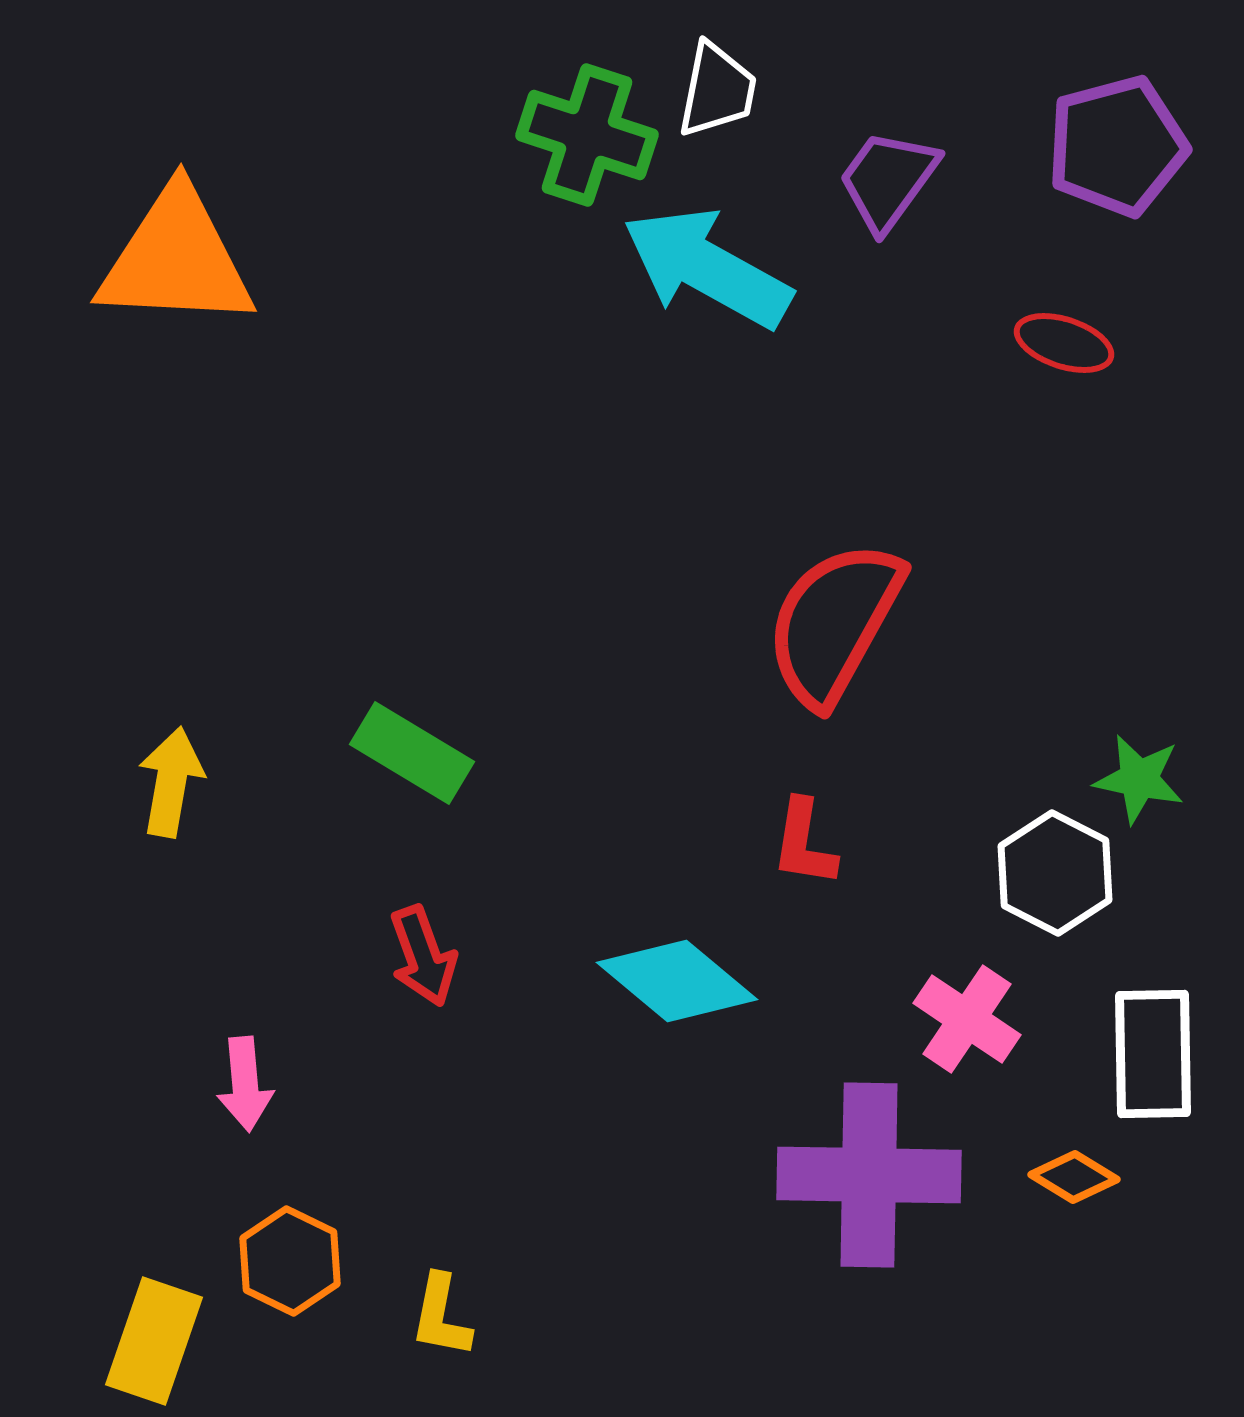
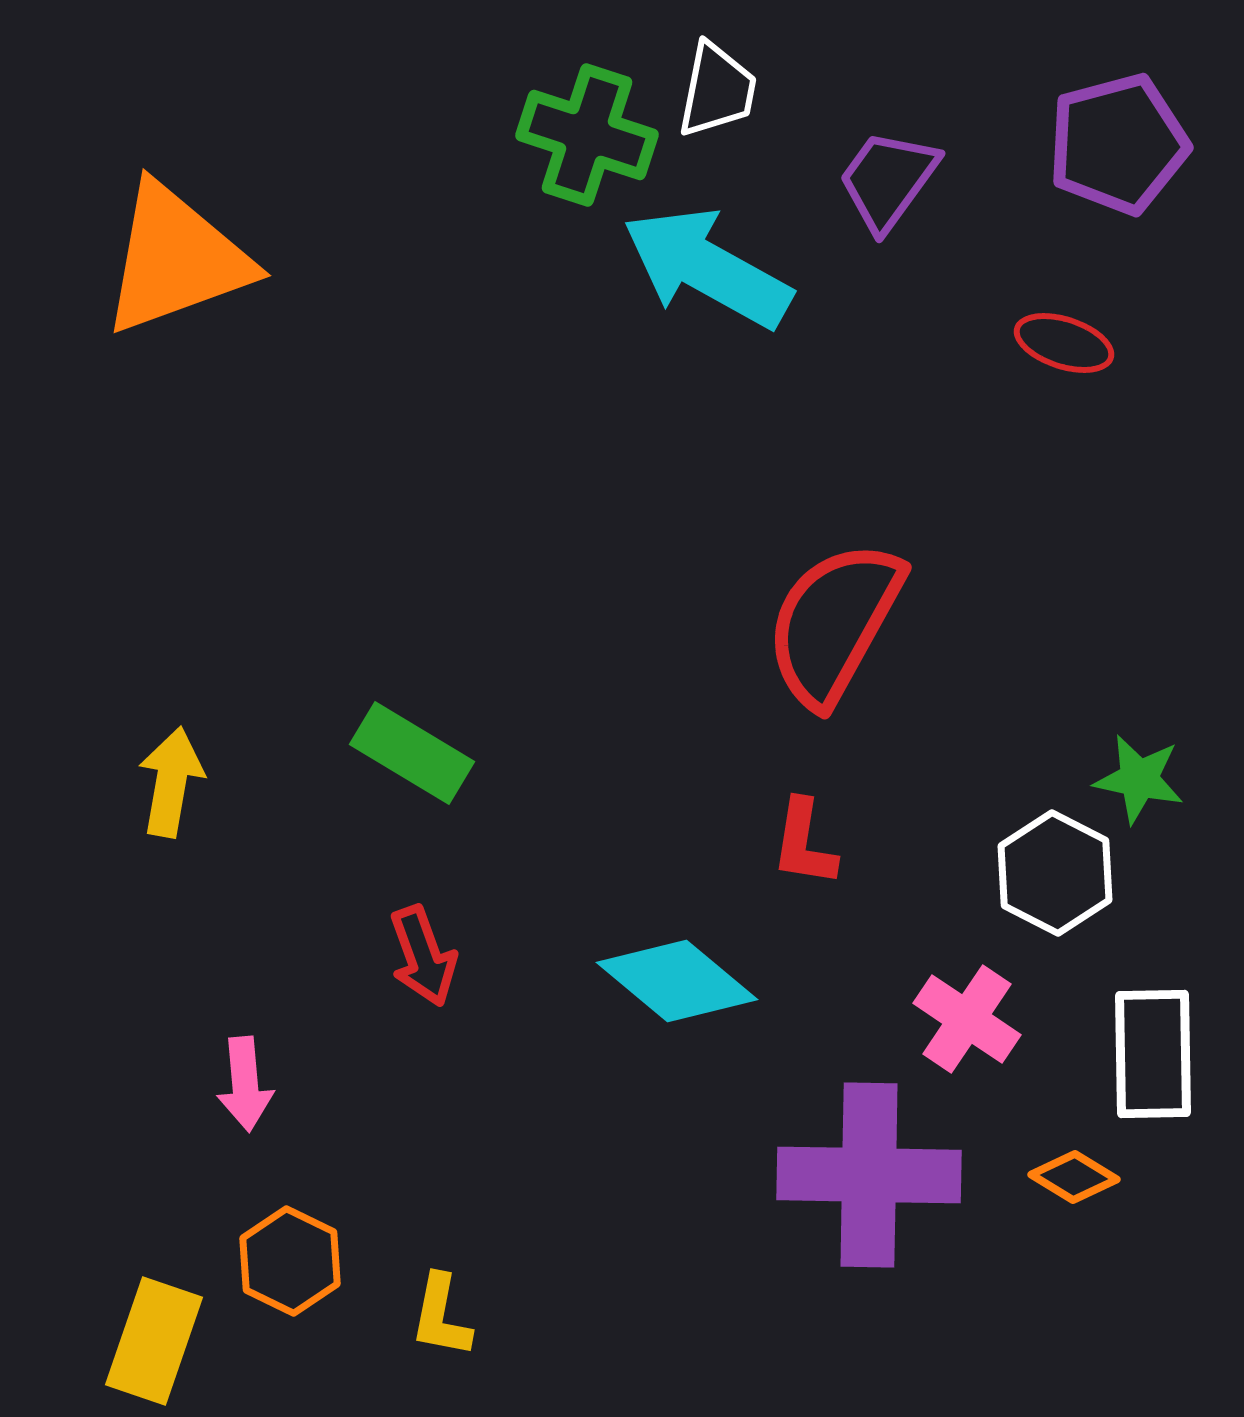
purple pentagon: moved 1 px right, 2 px up
orange triangle: rotated 23 degrees counterclockwise
